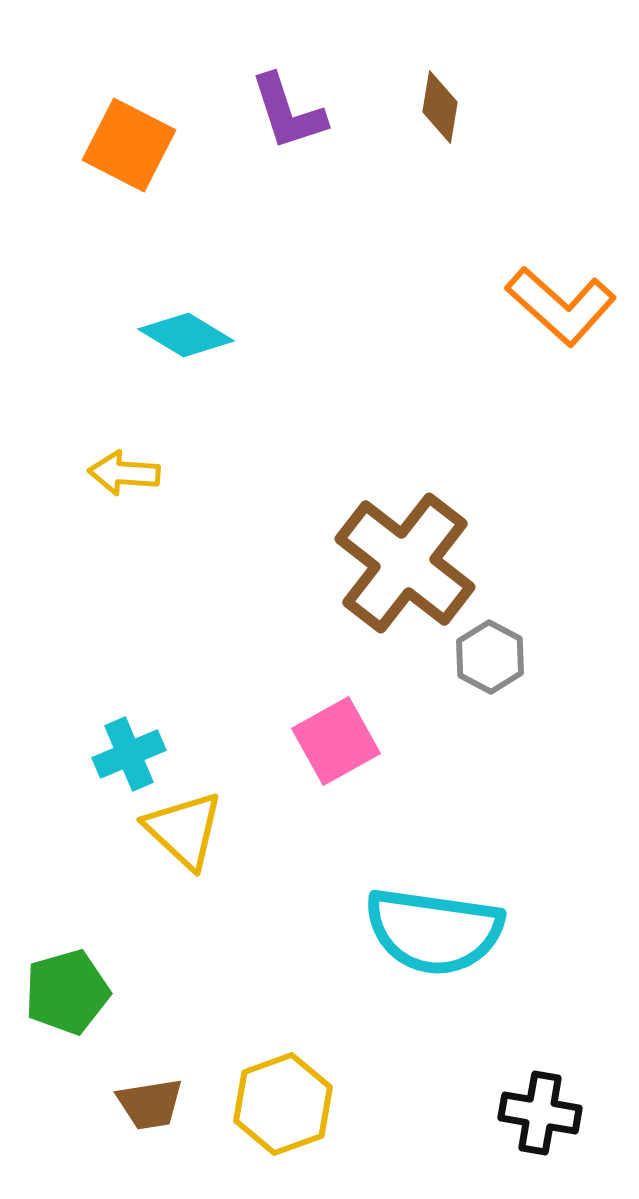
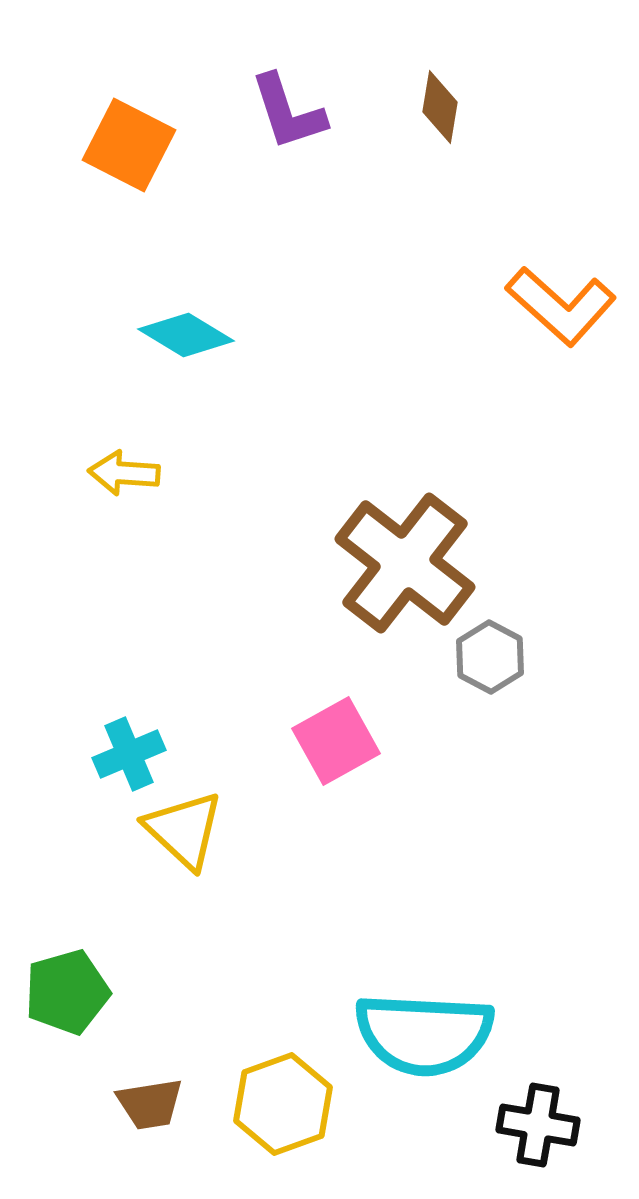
cyan semicircle: moved 10 px left, 103 px down; rotated 5 degrees counterclockwise
black cross: moved 2 px left, 12 px down
